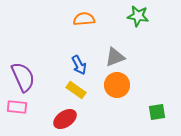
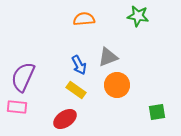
gray triangle: moved 7 px left
purple semicircle: rotated 132 degrees counterclockwise
